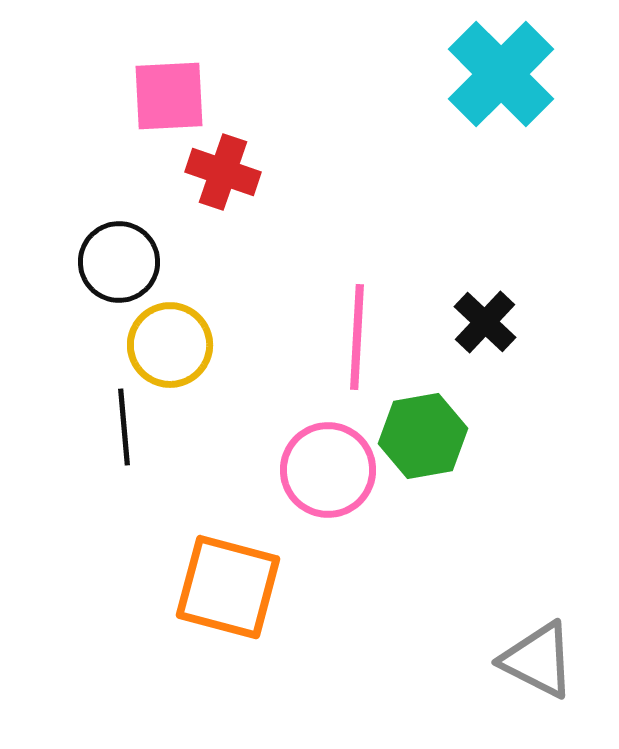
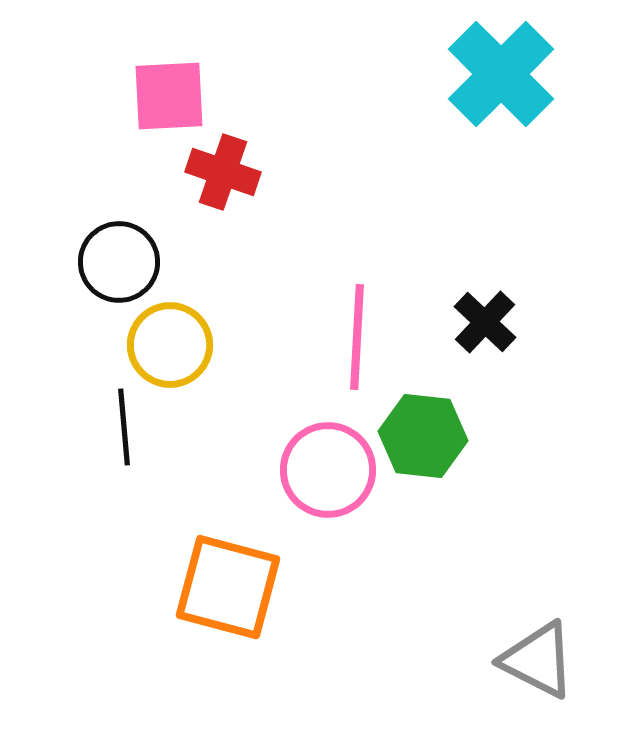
green hexagon: rotated 16 degrees clockwise
